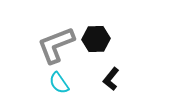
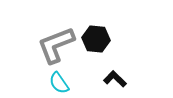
black hexagon: rotated 8 degrees clockwise
black L-shape: moved 4 px right; rotated 95 degrees clockwise
